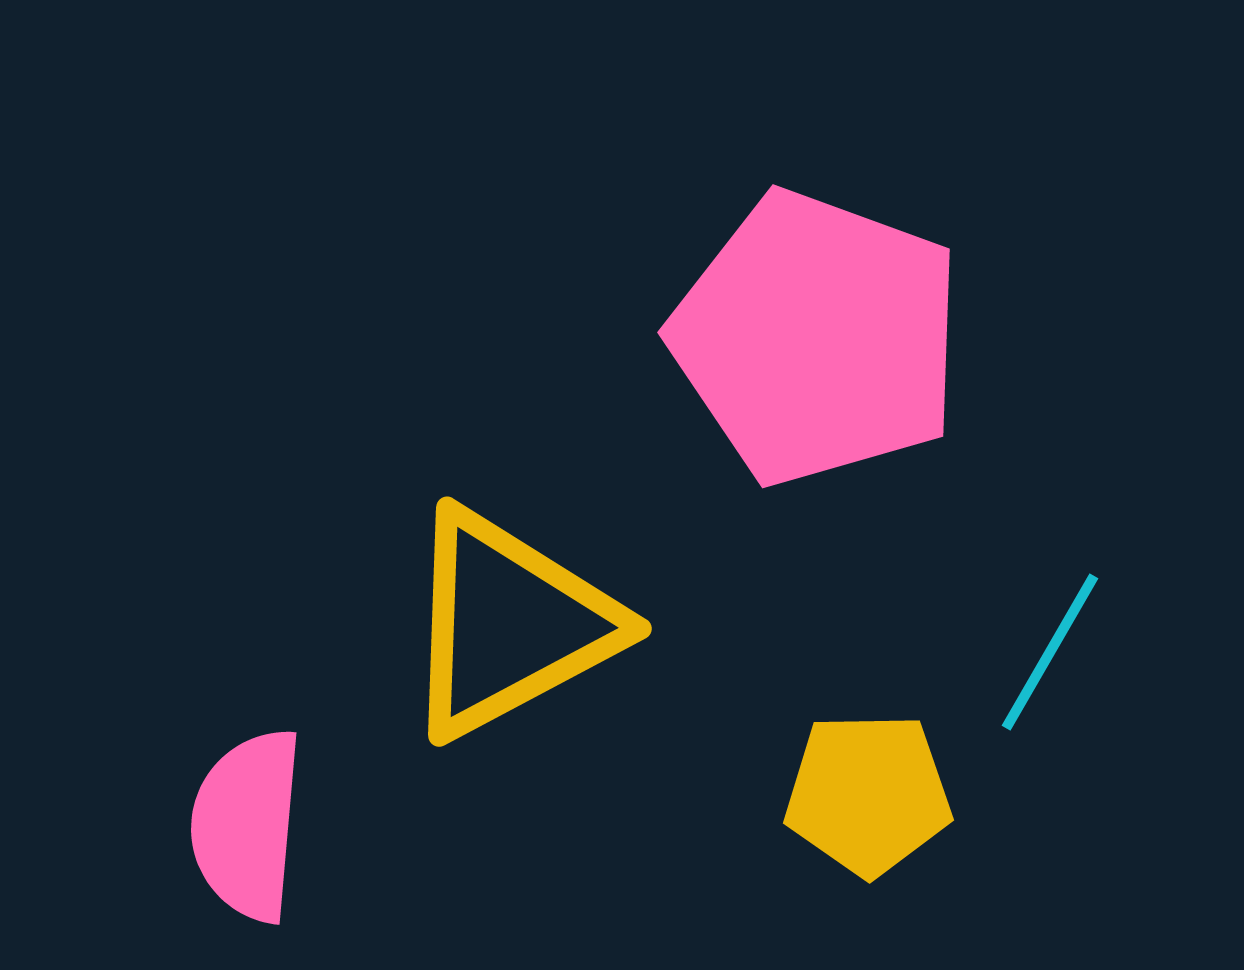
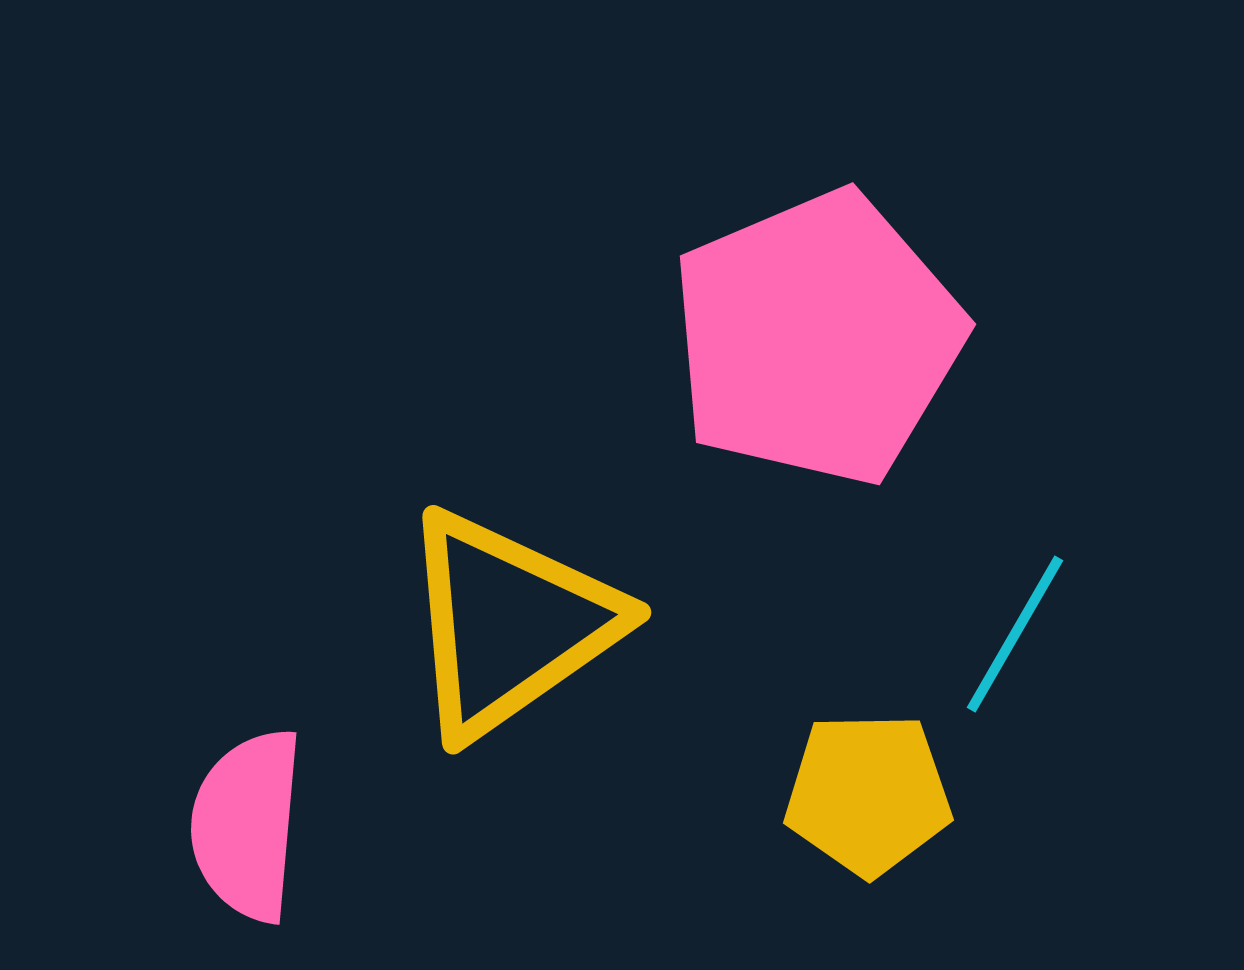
pink pentagon: rotated 29 degrees clockwise
yellow triangle: rotated 7 degrees counterclockwise
cyan line: moved 35 px left, 18 px up
